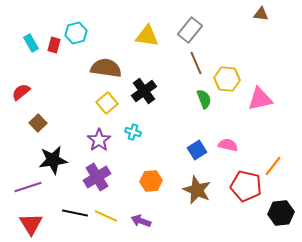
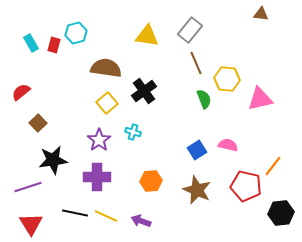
purple cross: rotated 32 degrees clockwise
